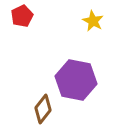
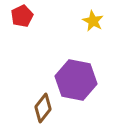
brown diamond: moved 1 px up
